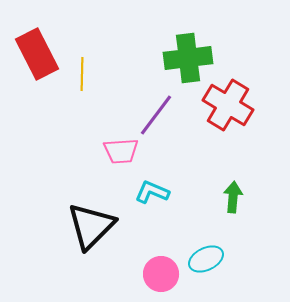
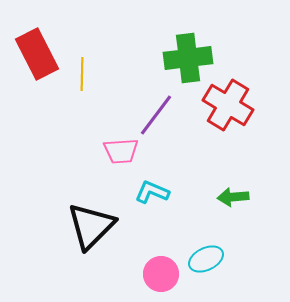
green arrow: rotated 100 degrees counterclockwise
